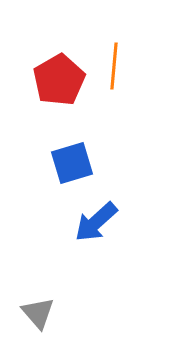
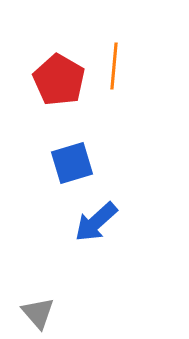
red pentagon: rotated 12 degrees counterclockwise
